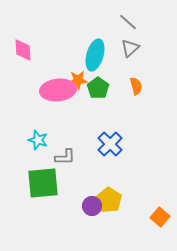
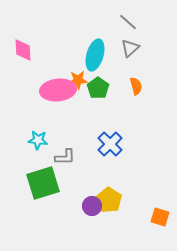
cyan star: rotated 12 degrees counterclockwise
green square: rotated 12 degrees counterclockwise
orange square: rotated 24 degrees counterclockwise
